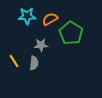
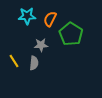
orange semicircle: rotated 35 degrees counterclockwise
green pentagon: moved 1 px down
